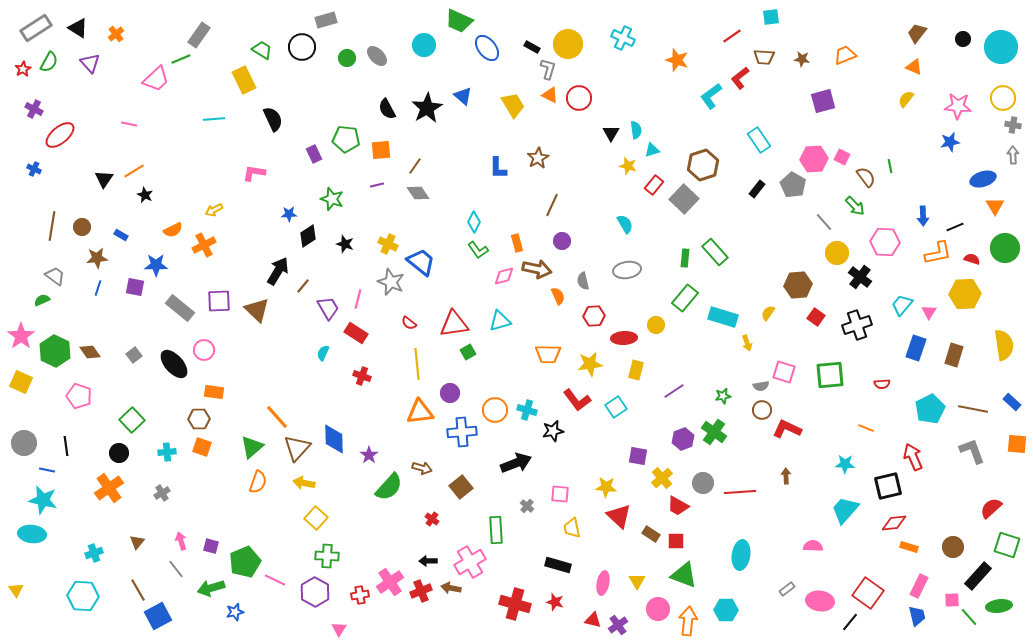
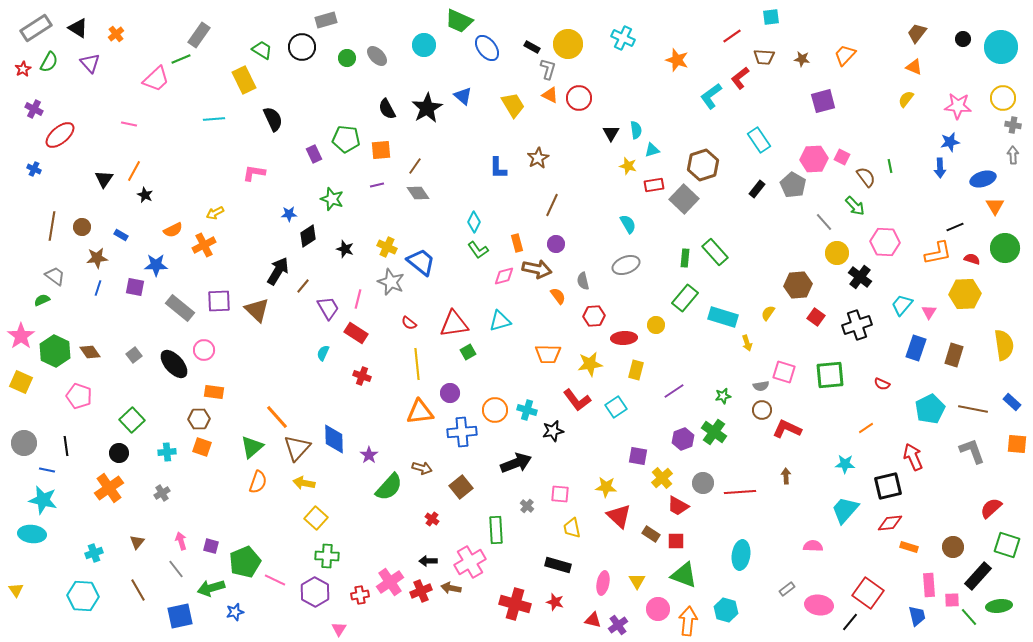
orange trapezoid at (845, 55): rotated 25 degrees counterclockwise
orange line at (134, 171): rotated 30 degrees counterclockwise
red rectangle at (654, 185): rotated 42 degrees clockwise
yellow arrow at (214, 210): moved 1 px right, 3 px down
blue arrow at (923, 216): moved 17 px right, 48 px up
cyan semicircle at (625, 224): moved 3 px right
purple circle at (562, 241): moved 6 px left, 3 px down
black star at (345, 244): moved 5 px down
yellow cross at (388, 244): moved 1 px left, 3 px down
gray ellipse at (627, 270): moved 1 px left, 5 px up; rotated 12 degrees counterclockwise
orange semicircle at (558, 296): rotated 12 degrees counterclockwise
red semicircle at (882, 384): rotated 28 degrees clockwise
orange line at (866, 428): rotated 56 degrees counterclockwise
red diamond at (894, 523): moved 4 px left
pink rectangle at (919, 586): moved 10 px right, 1 px up; rotated 30 degrees counterclockwise
pink ellipse at (820, 601): moved 1 px left, 4 px down
cyan hexagon at (726, 610): rotated 15 degrees clockwise
blue square at (158, 616): moved 22 px right; rotated 16 degrees clockwise
